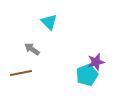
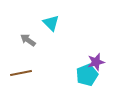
cyan triangle: moved 2 px right, 1 px down
gray arrow: moved 4 px left, 9 px up
